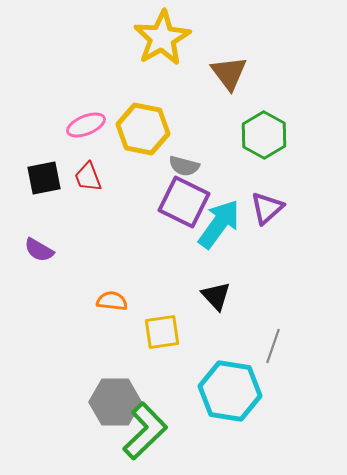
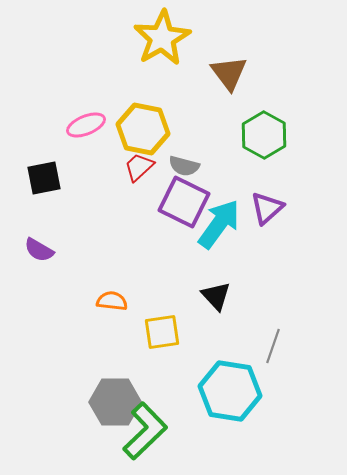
red trapezoid: moved 51 px right, 10 px up; rotated 68 degrees clockwise
